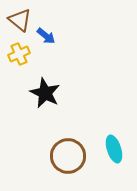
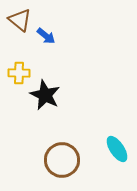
yellow cross: moved 19 px down; rotated 25 degrees clockwise
black star: moved 2 px down
cyan ellipse: moved 3 px right; rotated 16 degrees counterclockwise
brown circle: moved 6 px left, 4 px down
